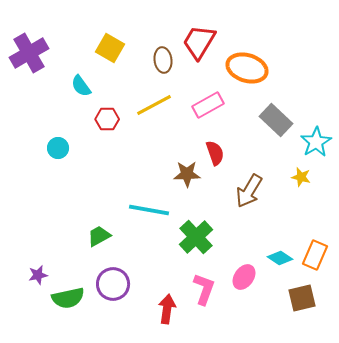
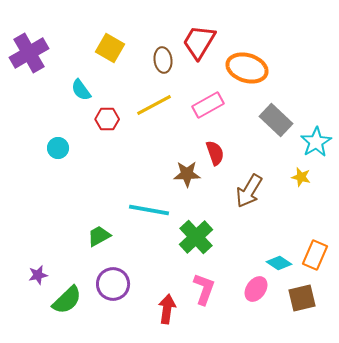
cyan semicircle: moved 4 px down
cyan diamond: moved 1 px left, 5 px down
pink ellipse: moved 12 px right, 12 px down
green semicircle: moved 1 px left, 2 px down; rotated 32 degrees counterclockwise
